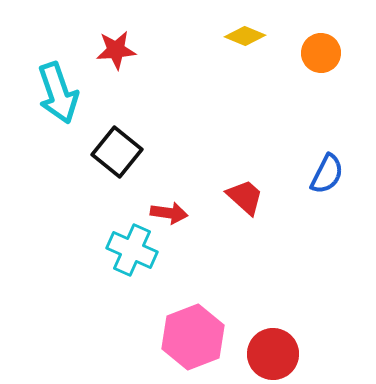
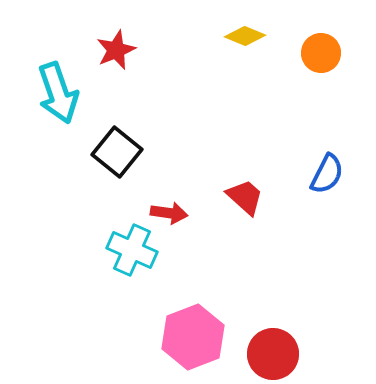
red star: rotated 18 degrees counterclockwise
